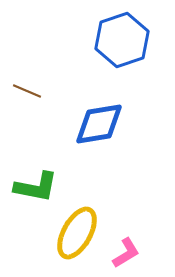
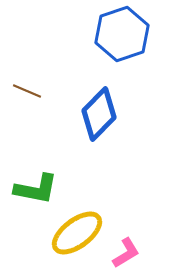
blue hexagon: moved 6 px up
blue diamond: moved 10 px up; rotated 36 degrees counterclockwise
green L-shape: moved 2 px down
yellow ellipse: rotated 24 degrees clockwise
